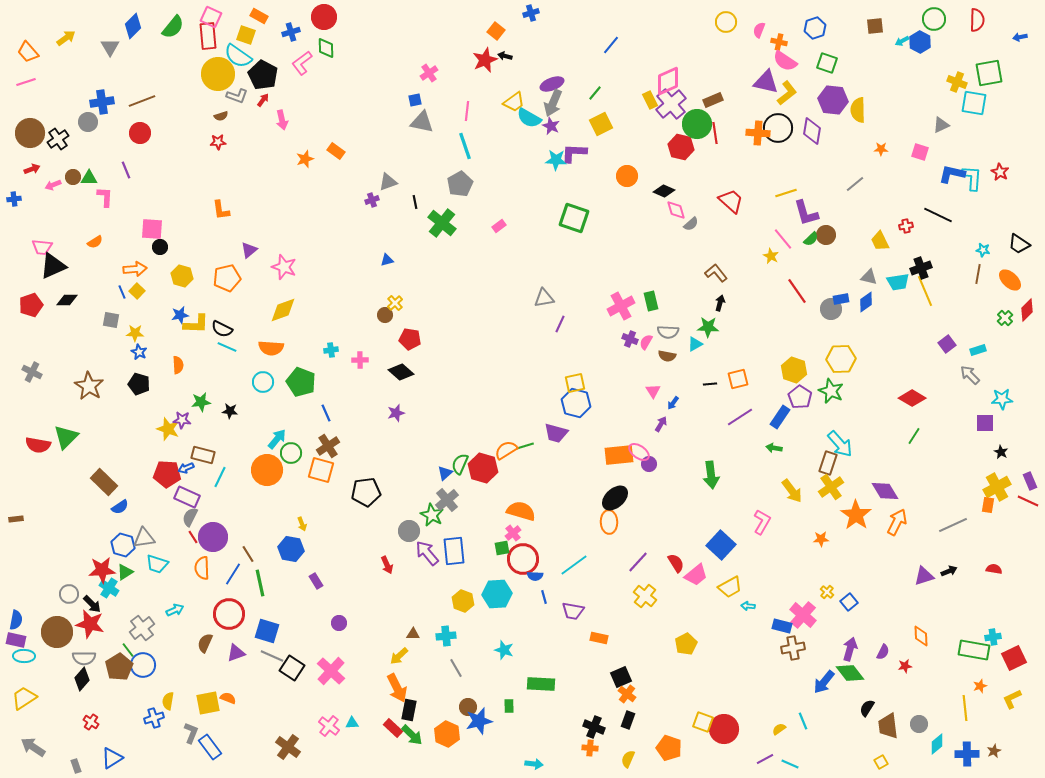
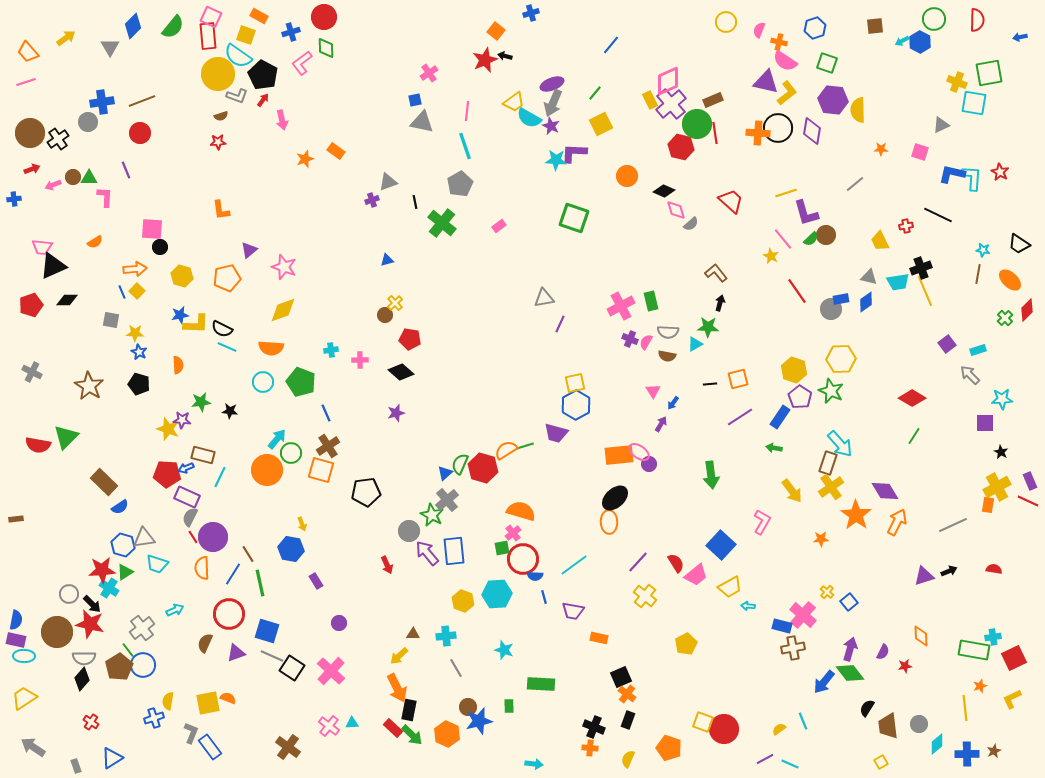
blue hexagon at (576, 403): moved 2 px down; rotated 16 degrees clockwise
